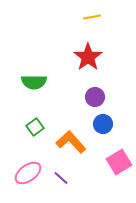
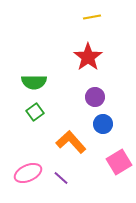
green square: moved 15 px up
pink ellipse: rotated 12 degrees clockwise
